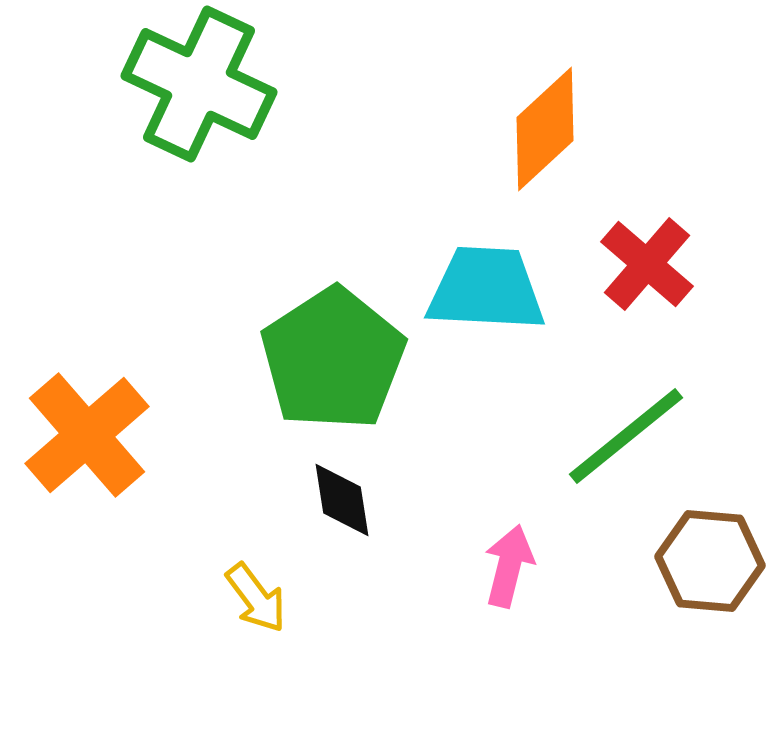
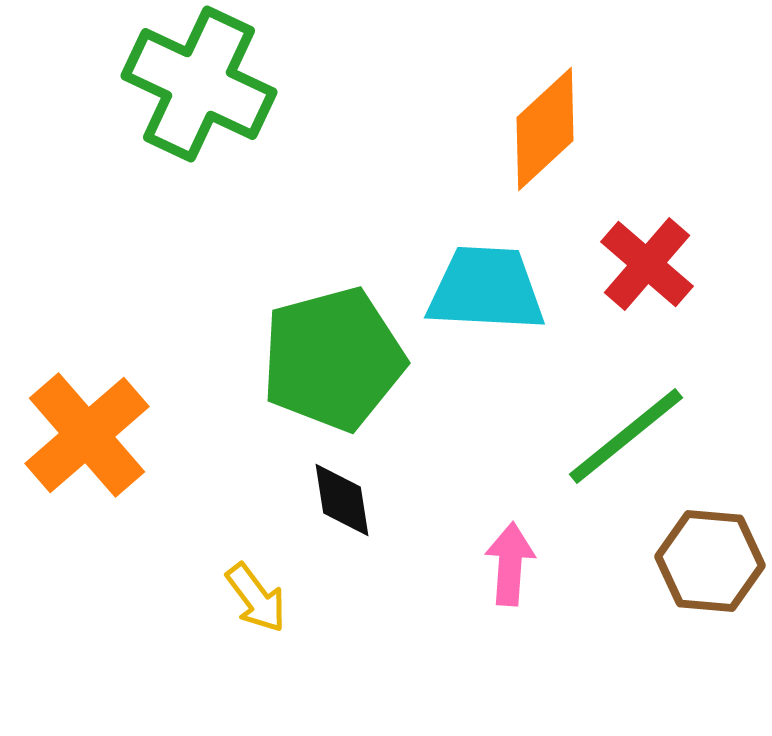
green pentagon: rotated 18 degrees clockwise
pink arrow: moved 1 px right, 2 px up; rotated 10 degrees counterclockwise
